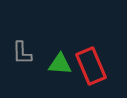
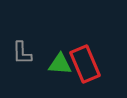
red rectangle: moved 6 px left, 2 px up
